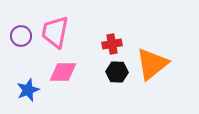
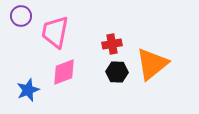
purple circle: moved 20 px up
pink diamond: moved 1 px right; rotated 20 degrees counterclockwise
